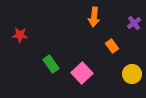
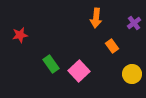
orange arrow: moved 2 px right, 1 px down
red star: rotated 14 degrees counterclockwise
pink square: moved 3 px left, 2 px up
